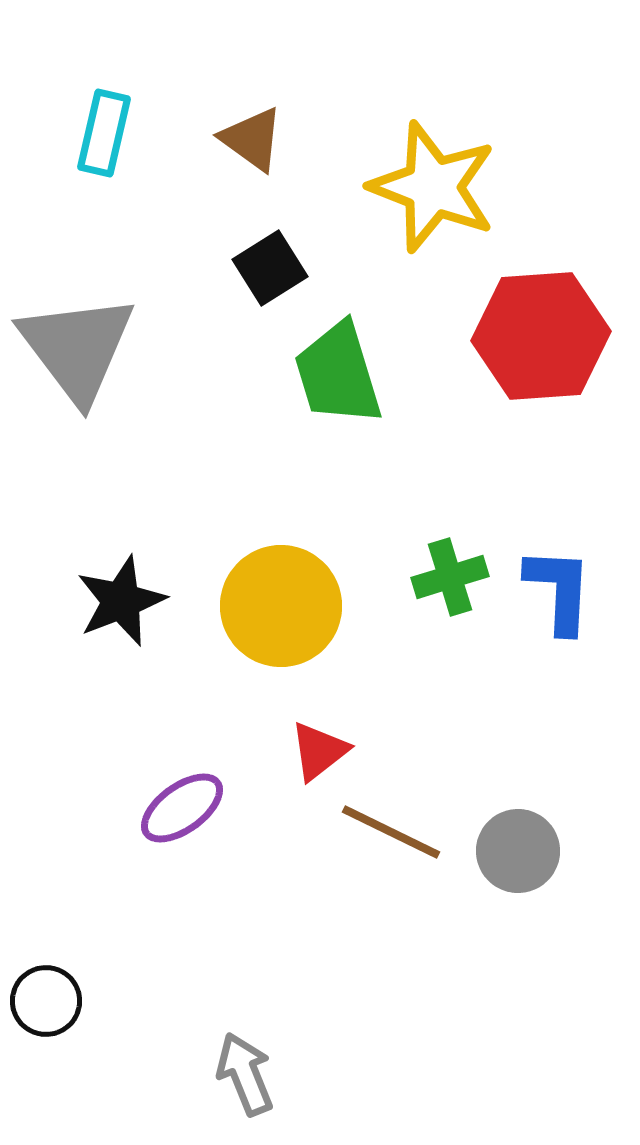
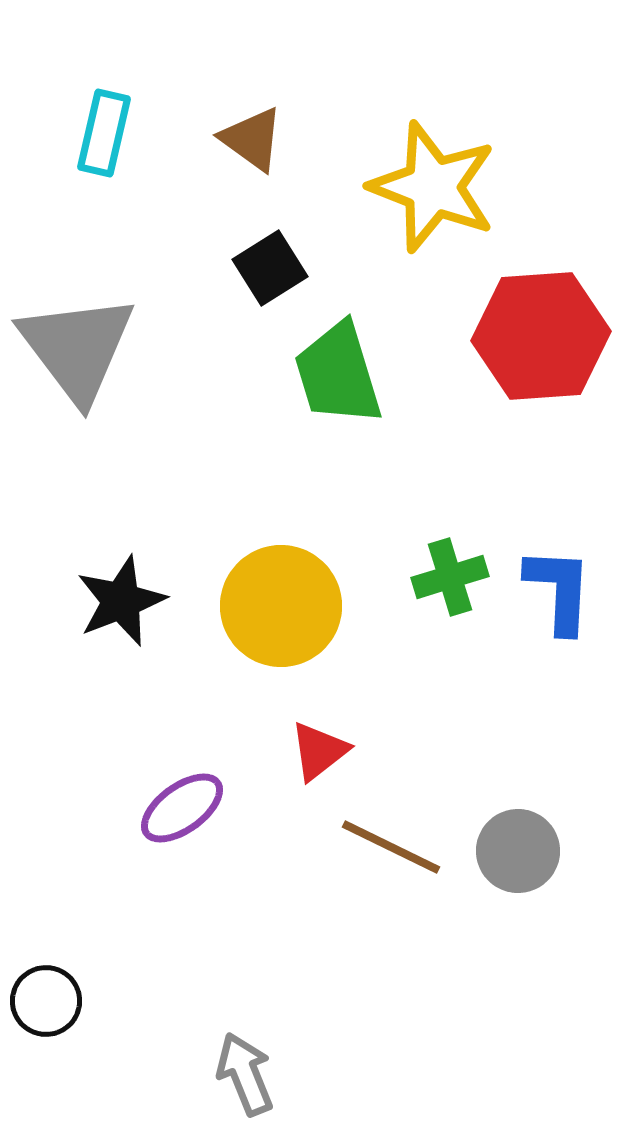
brown line: moved 15 px down
